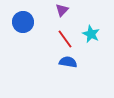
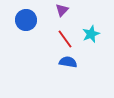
blue circle: moved 3 px right, 2 px up
cyan star: rotated 24 degrees clockwise
